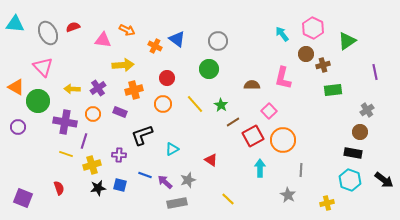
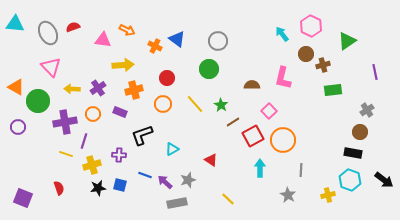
pink hexagon at (313, 28): moved 2 px left, 2 px up
pink triangle at (43, 67): moved 8 px right
purple cross at (65, 122): rotated 20 degrees counterclockwise
yellow cross at (327, 203): moved 1 px right, 8 px up
